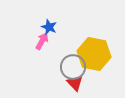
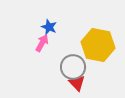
pink arrow: moved 2 px down
yellow hexagon: moved 4 px right, 9 px up
red triangle: moved 2 px right
